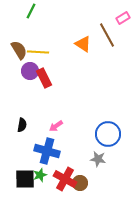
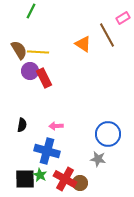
pink arrow: rotated 32 degrees clockwise
green star: rotated 24 degrees counterclockwise
